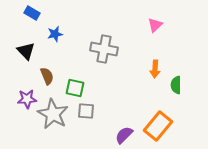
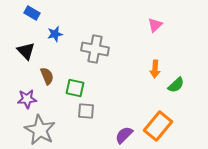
gray cross: moved 9 px left
green semicircle: rotated 132 degrees counterclockwise
gray star: moved 13 px left, 16 px down
